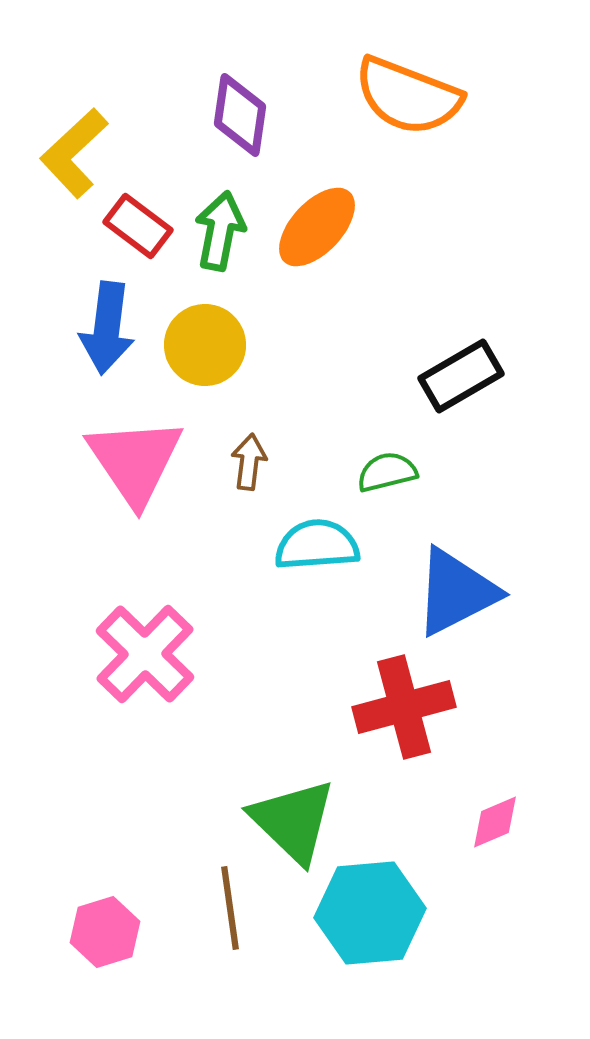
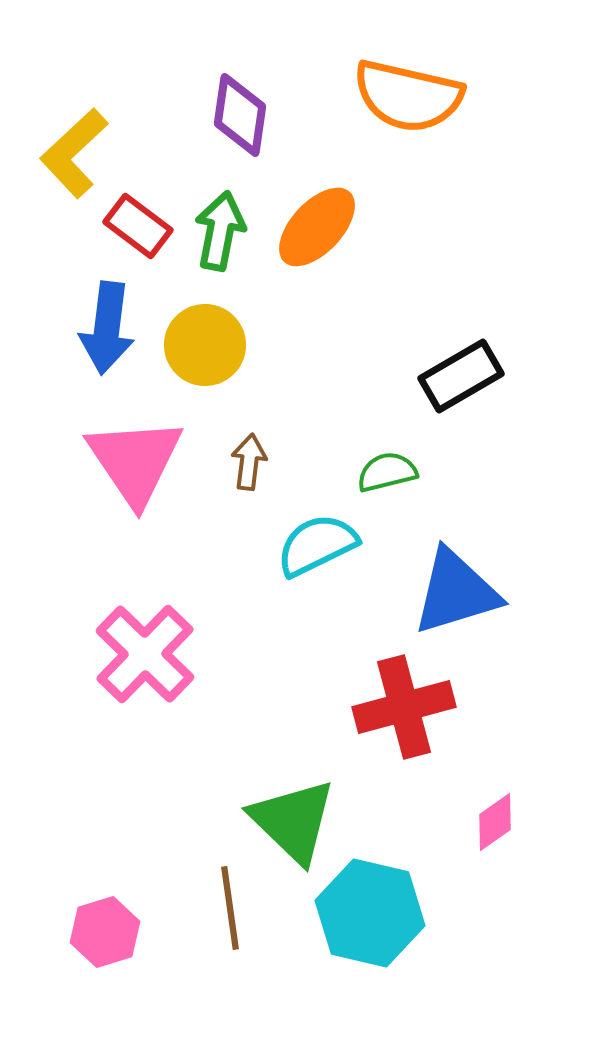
orange semicircle: rotated 8 degrees counterclockwise
cyan semicircle: rotated 22 degrees counterclockwise
blue triangle: rotated 10 degrees clockwise
pink diamond: rotated 12 degrees counterclockwise
cyan hexagon: rotated 18 degrees clockwise
